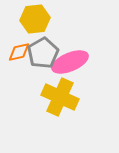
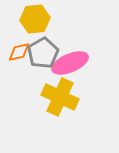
pink ellipse: moved 1 px down
